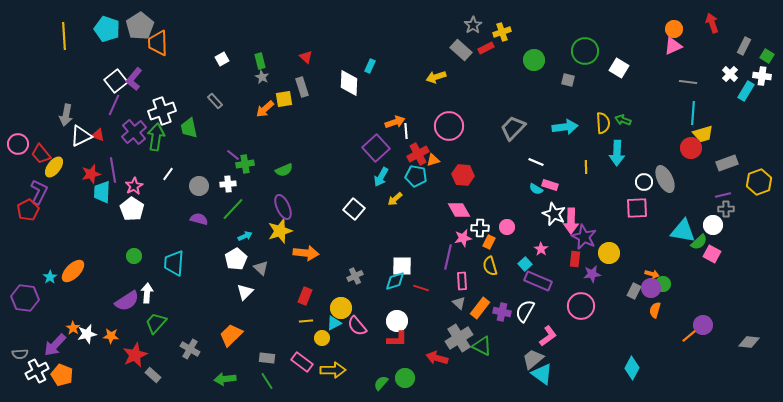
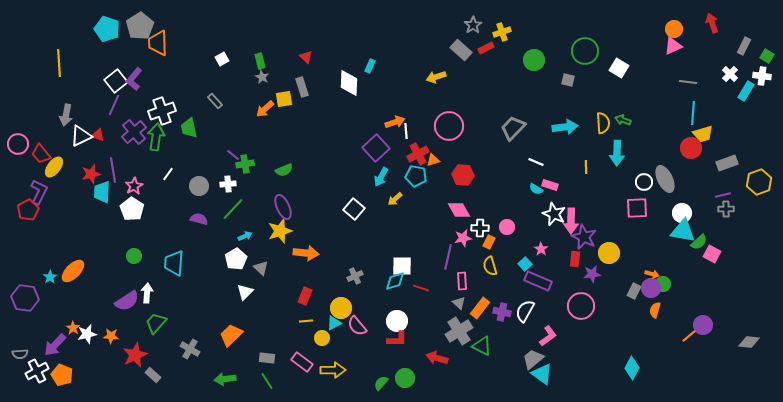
yellow line at (64, 36): moved 5 px left, 27 px down
white circle at (713, 225): moved 31 px left, 12 px up
gray cross at (459, 338): moved 7 px up
